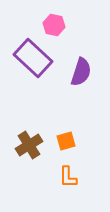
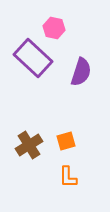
pink hexagon: moved 3 px down
